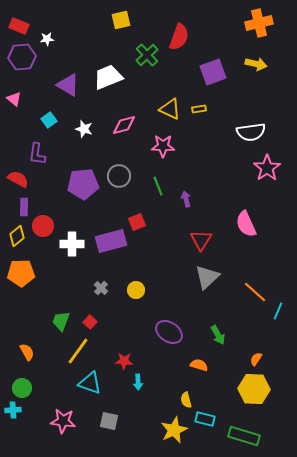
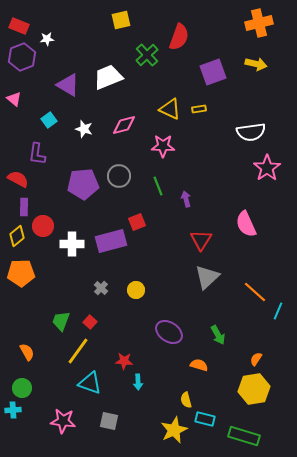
purple hexagon at (22, 57): rotated 16 degrees counterclockwise
yellow hexagon at (254, 389): rotated 12 degrees counterclockwise
